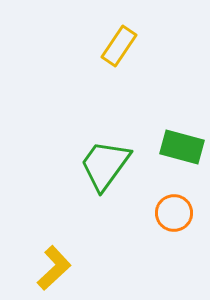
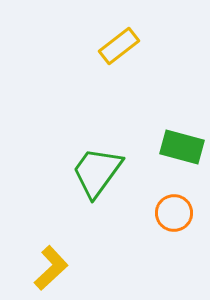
yellow rectangle: rotated 18 degrees clockwise
green trapezoid: moved 8 px left, 7 px down
yellow L-shape: moved 3 px left
